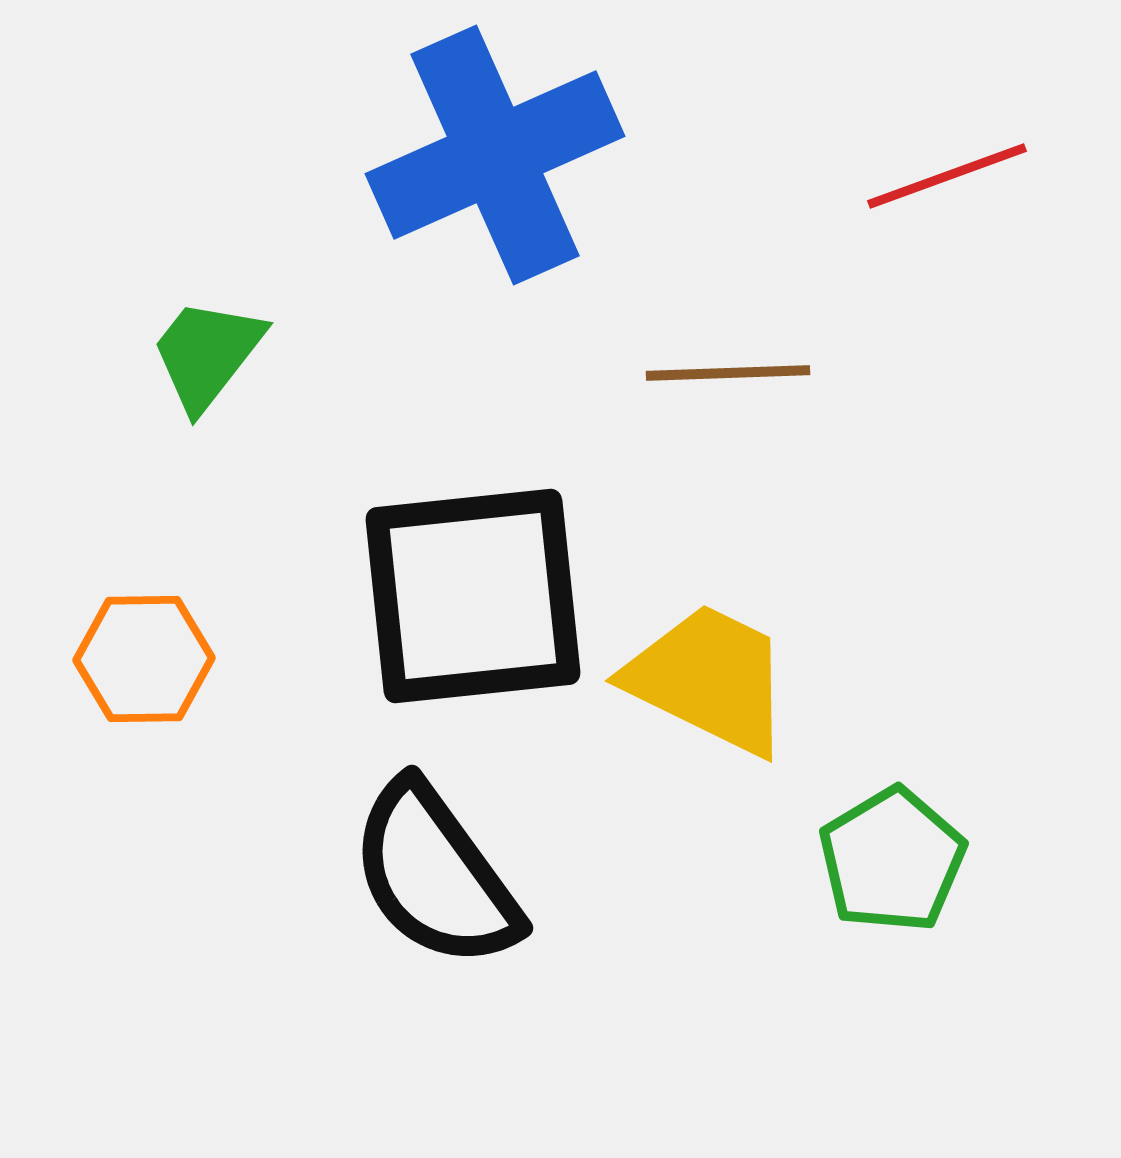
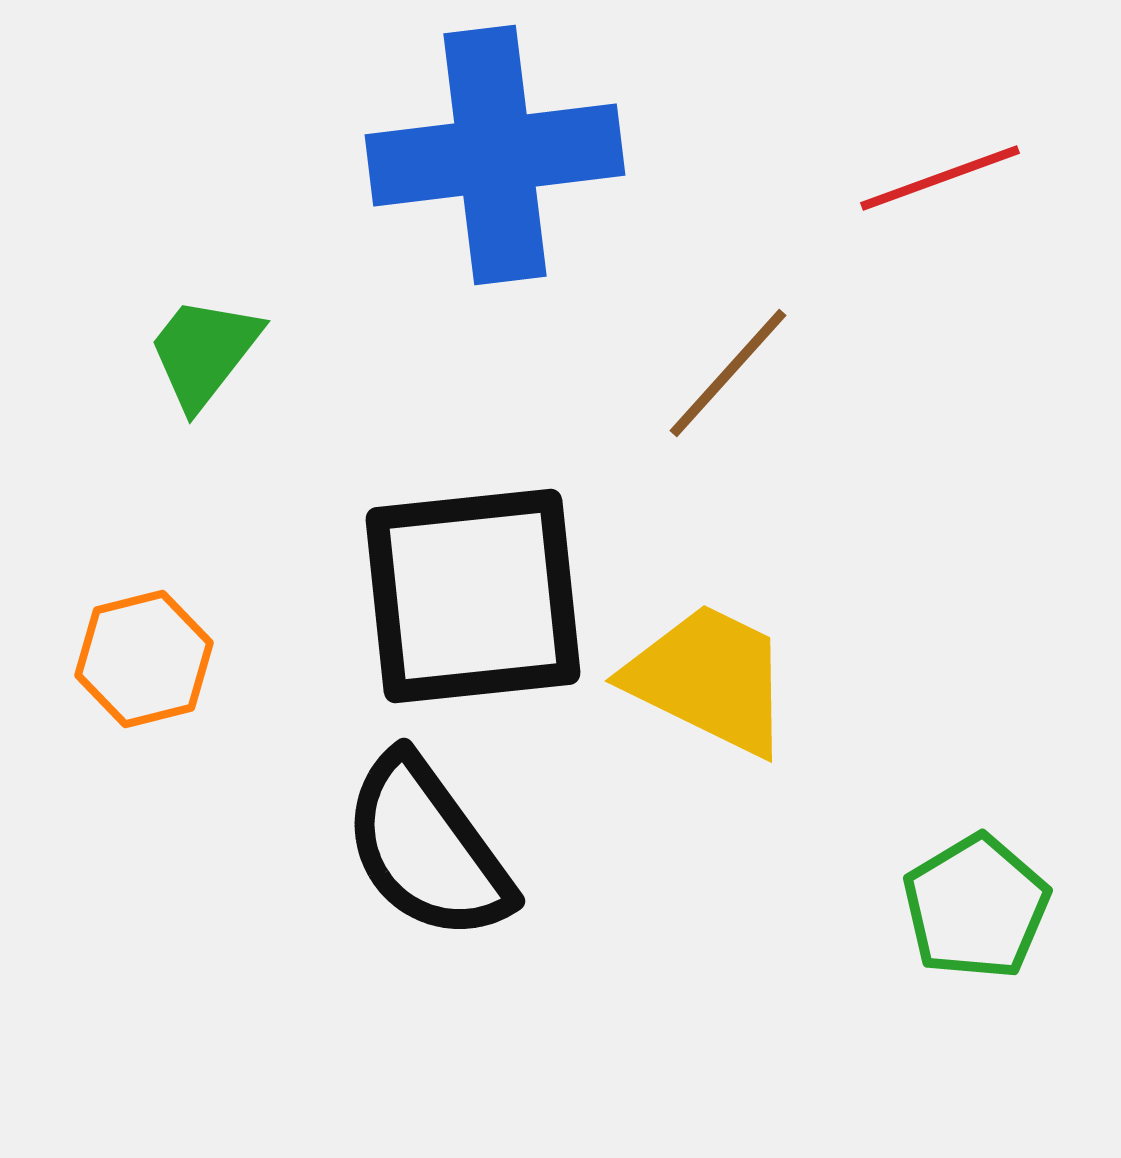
blue cross: rotated 17 degrees clockwise
red line: moved 7 px left, 2 px down
green trapezoid: moved 3 px left, 2 px up
brown line: rotated 46 degrees counterclockwise
orange hexagon: rotated 13 degrees counterclockwise
green pentagon: moved 84 px right, 47 px down
black semicircle: moved 8 px left, 27 px up
